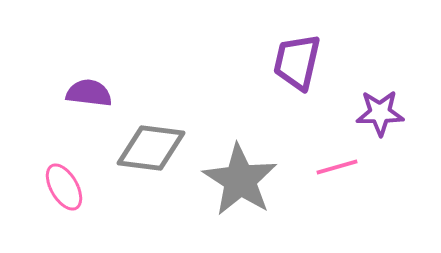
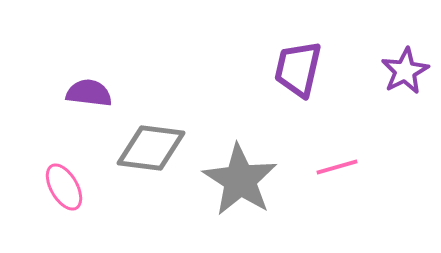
purple trapezoid: moved 1 px right, 7 px down
purple star: moved 25 px right, 42 px up; rotated 27 degrees counterclockwise
